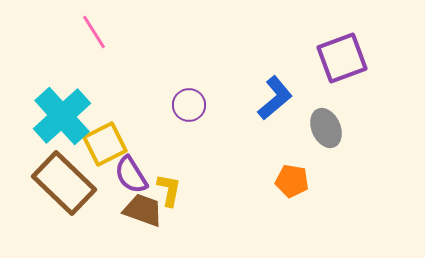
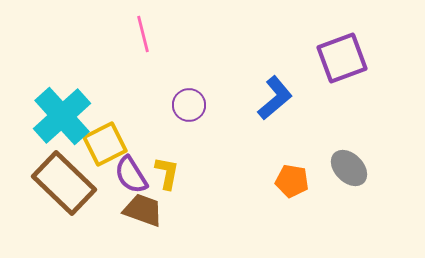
pink line: moved 49 px right, 2 px down; rotated 18 degrees clockwise
gray ellipse: moved 23 px right, 40 px down; rotated 21 degrees counterclockwise
yellow L-shape: moved 2 px left, 17 px up
